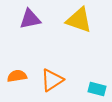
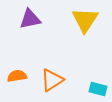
yellow triangle: moved 6 px right; rotated 44 degrees clockwise
cyan rectangle: moved 1 px right
